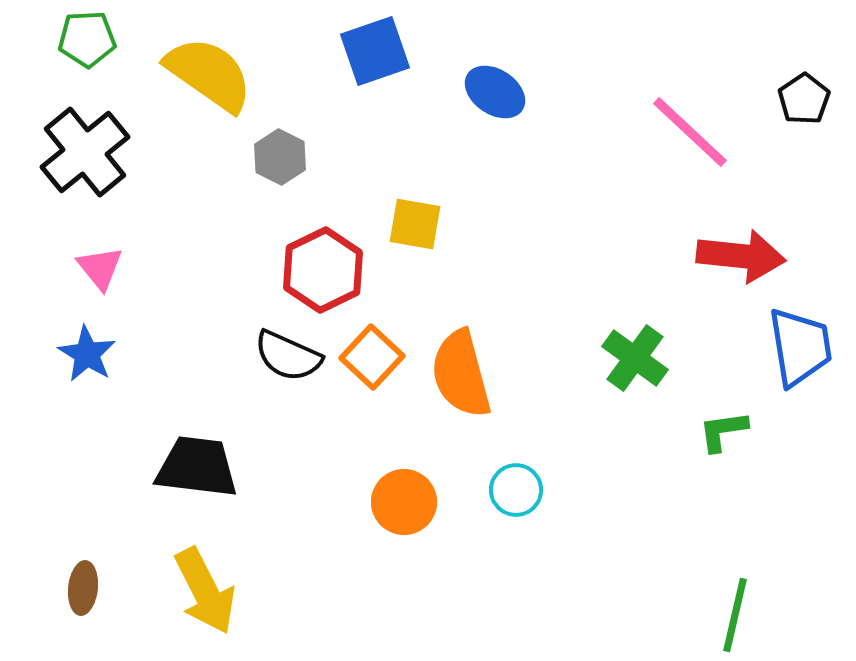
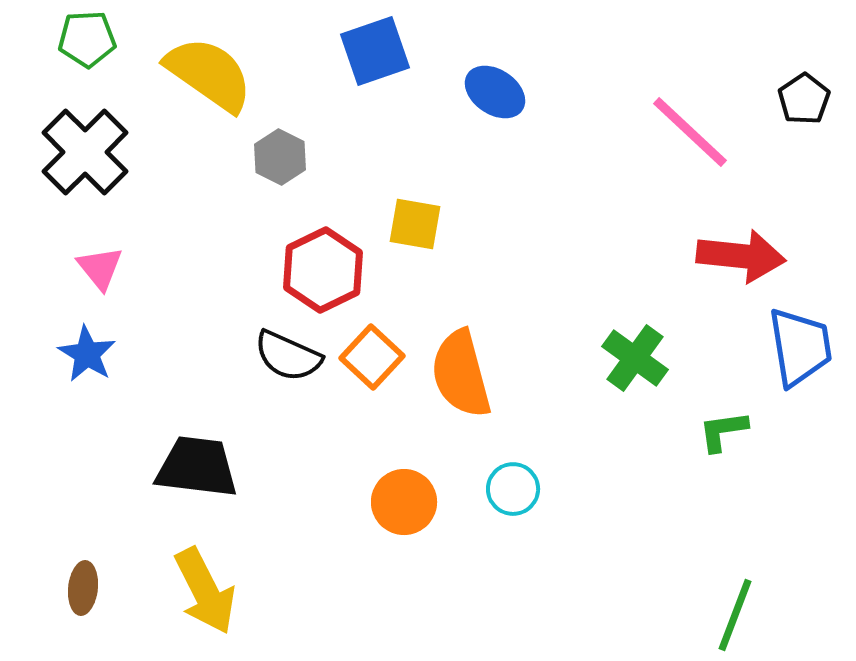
black cross: rotated 6 degrees counterclockwise
cyan circle: moved 3 px left, 1 px up
green line: rotated 8 degrees clockwise
